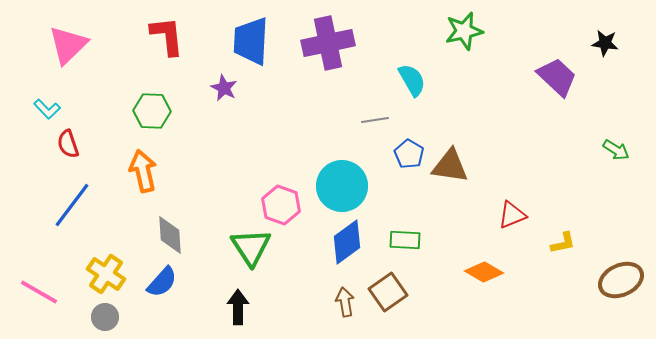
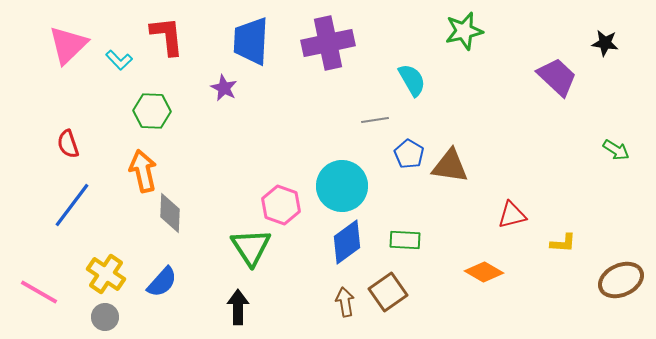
cyan L-shape: moved 72 px right, 49 px up
red triangle: rotated 8 degrees clockwise
gray diamond: moved 22 px up; rotated 6 degrees clockwise
yellow L-shape: rotated 16 degrees clockwise
